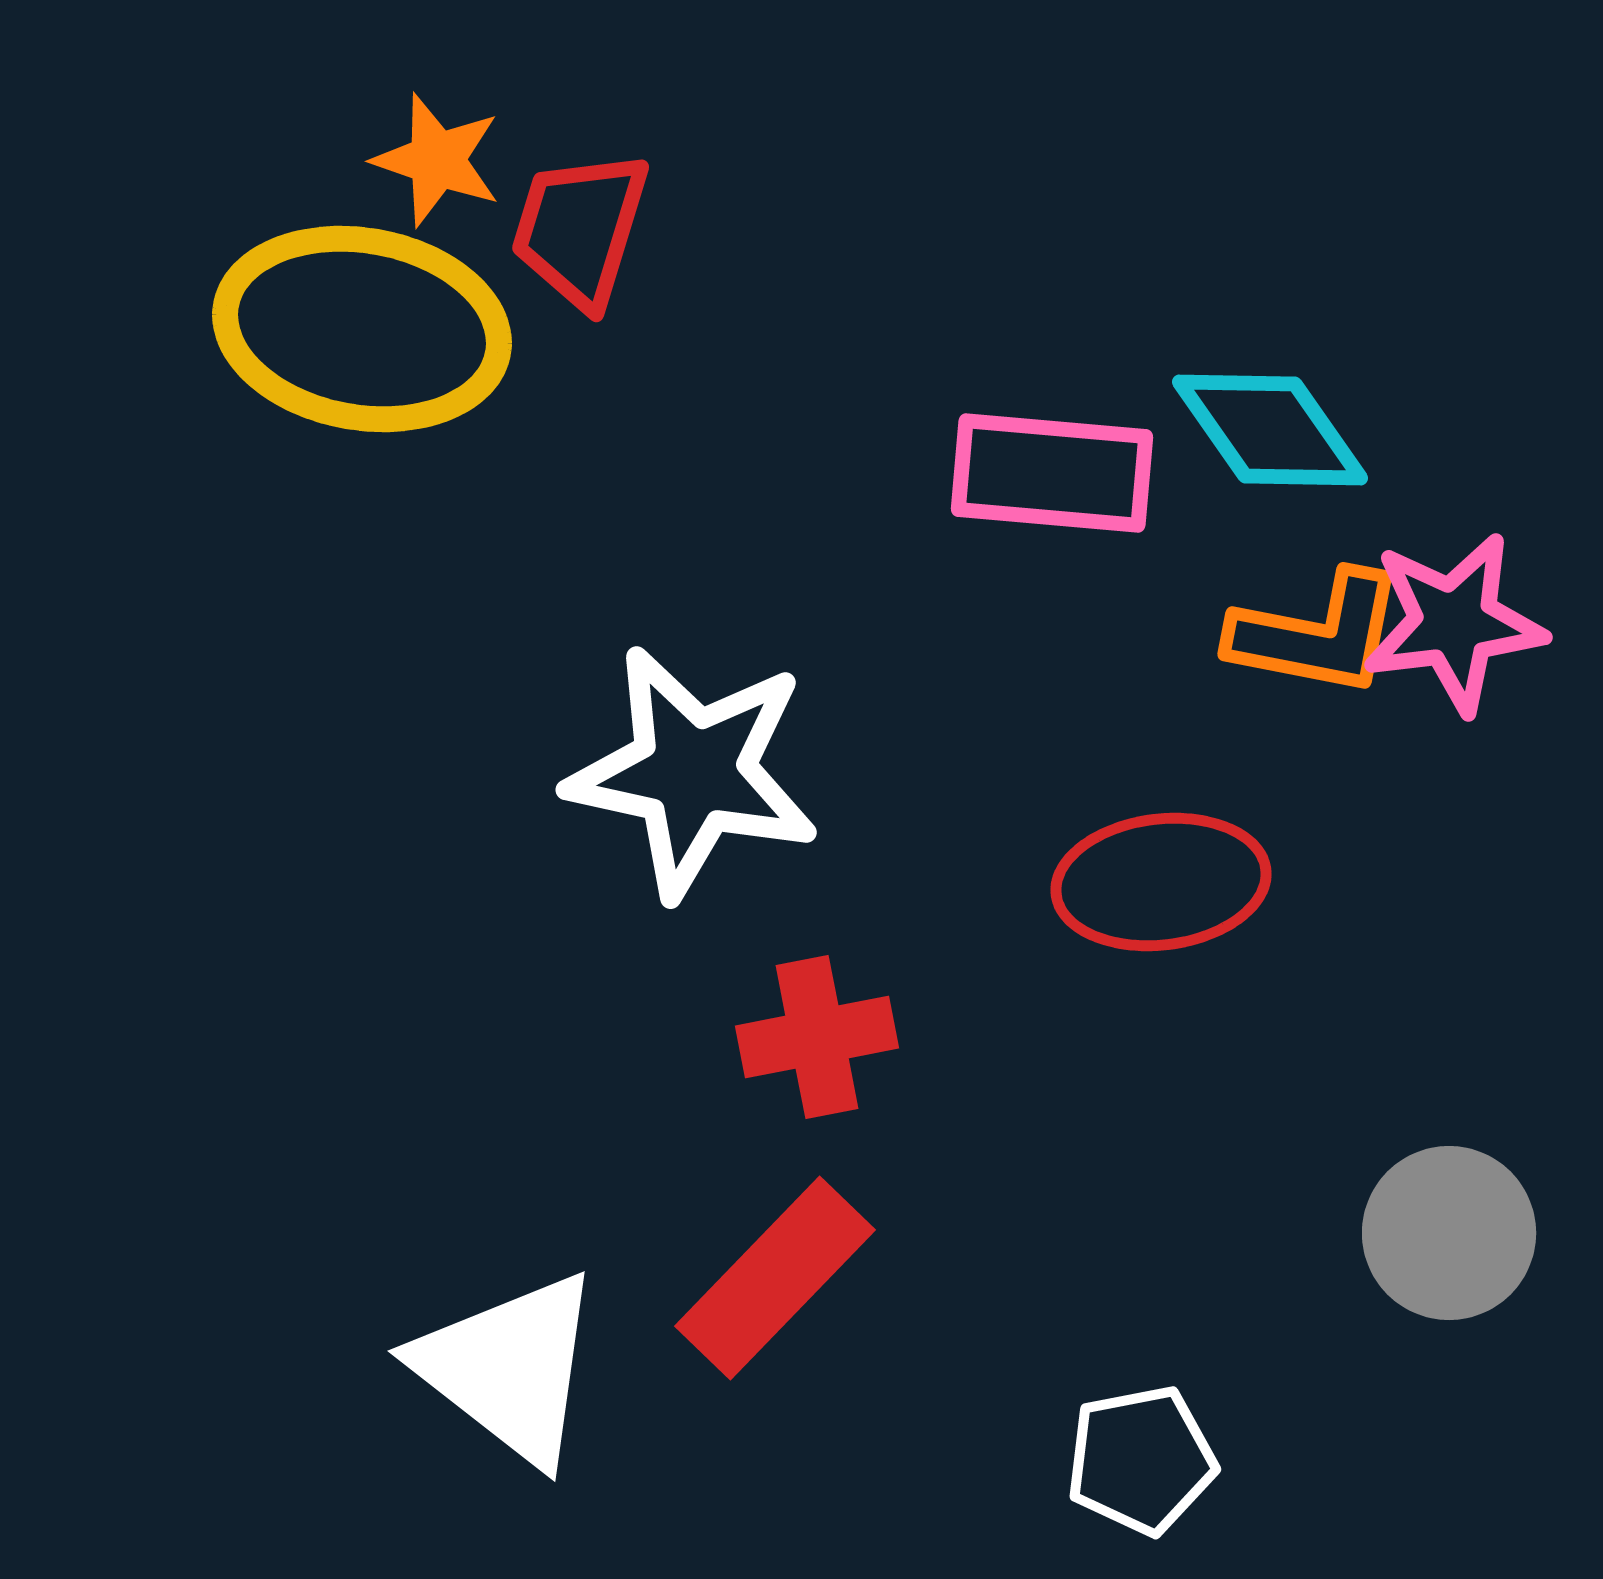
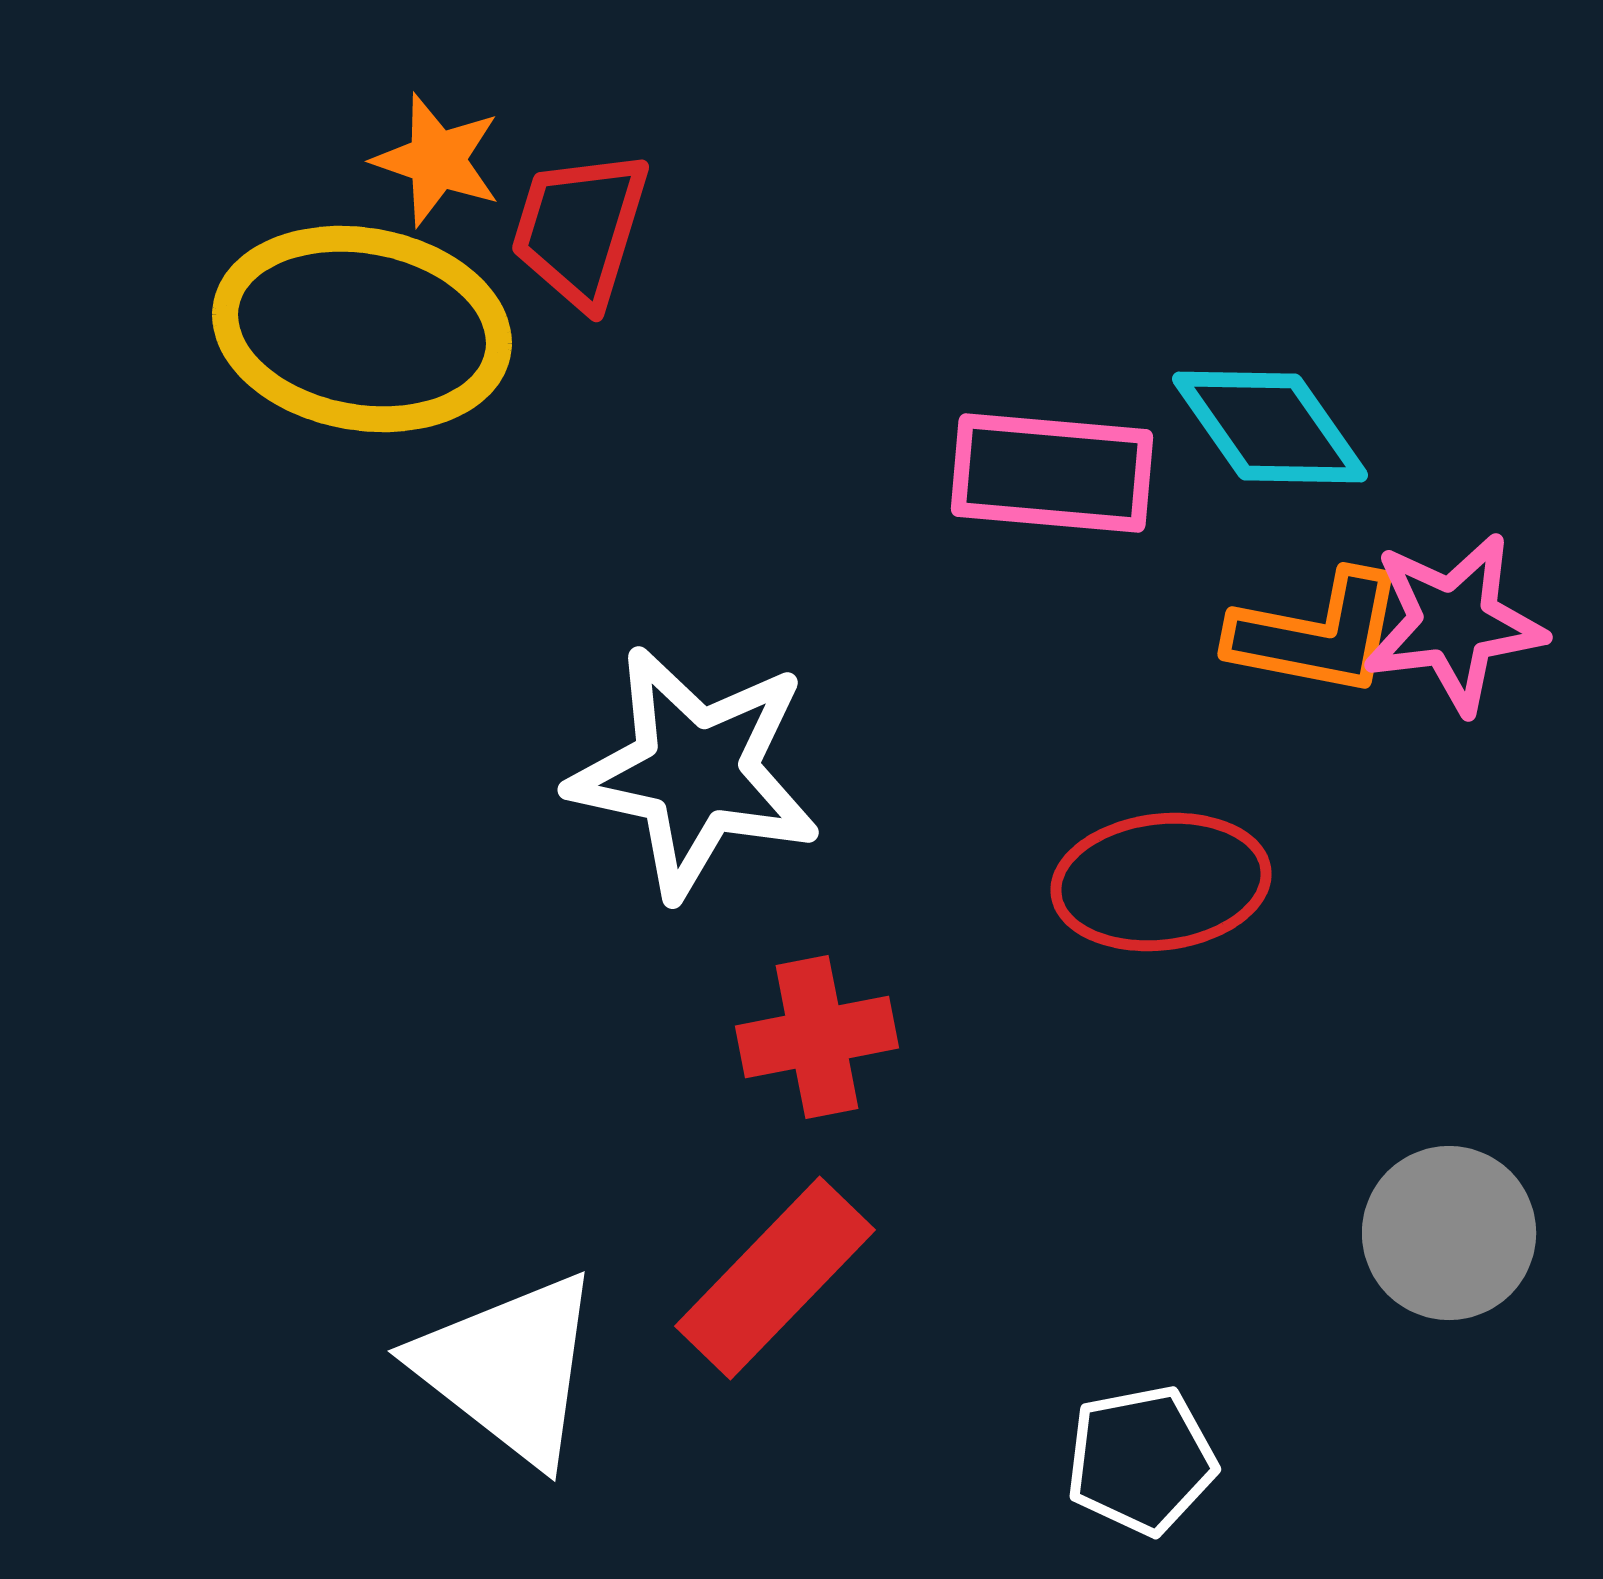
cyan diamond: moved 3 px up
white star: moved 2 px right
